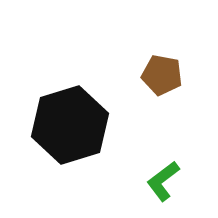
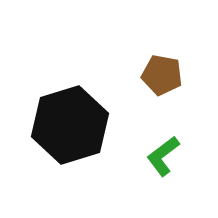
green L-shape: moved 25 px up
